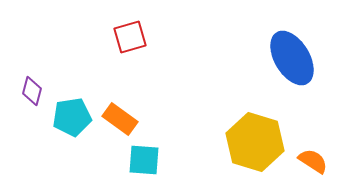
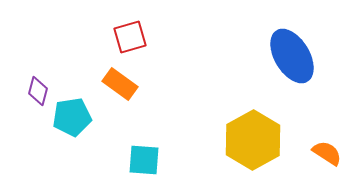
blue ellipse: moved 2 px up
purple diamond: moved 6 px right
orange rectangle: moved 35 px up
yellow hexagon: moved 2 px left, 2 px up; rotated 14 degrees clockwise
orange semicircle: moved 14 px right, 8 px up
